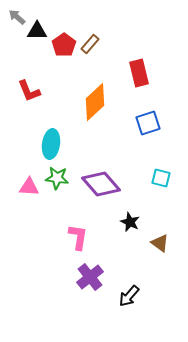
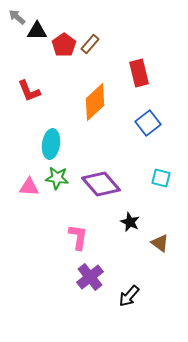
blue square: rotated 20 degrees counterclockwise
